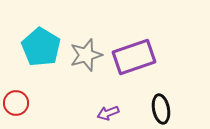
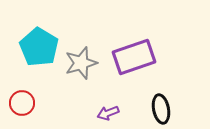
cyan pentagon: moved 2 px left
gray star: moved 5 px left, 8 px down
red circle: moved 6 px right
